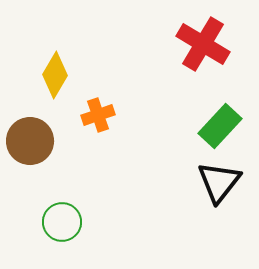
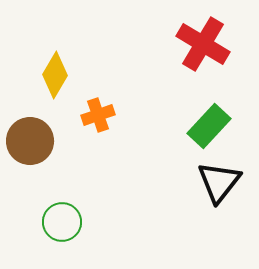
green rectangle: moved 11 px left
